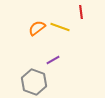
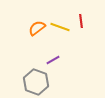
red line: moved 9 px down
gray hexagon: moved 2 px right
